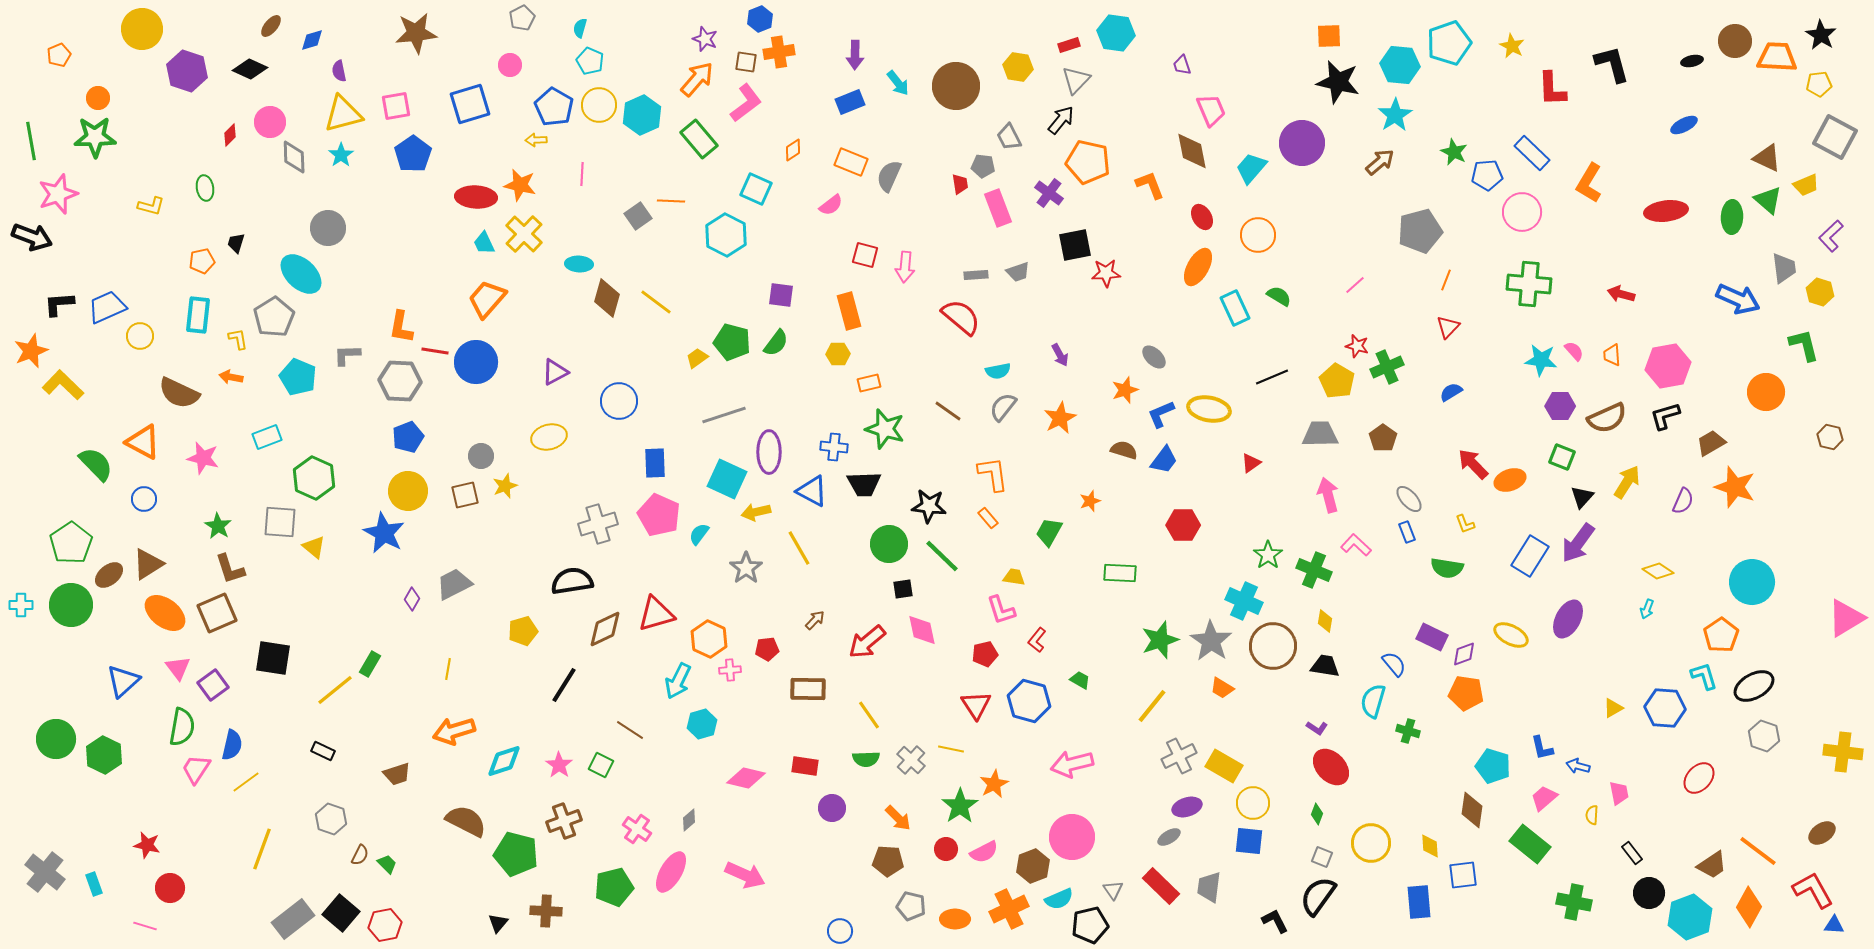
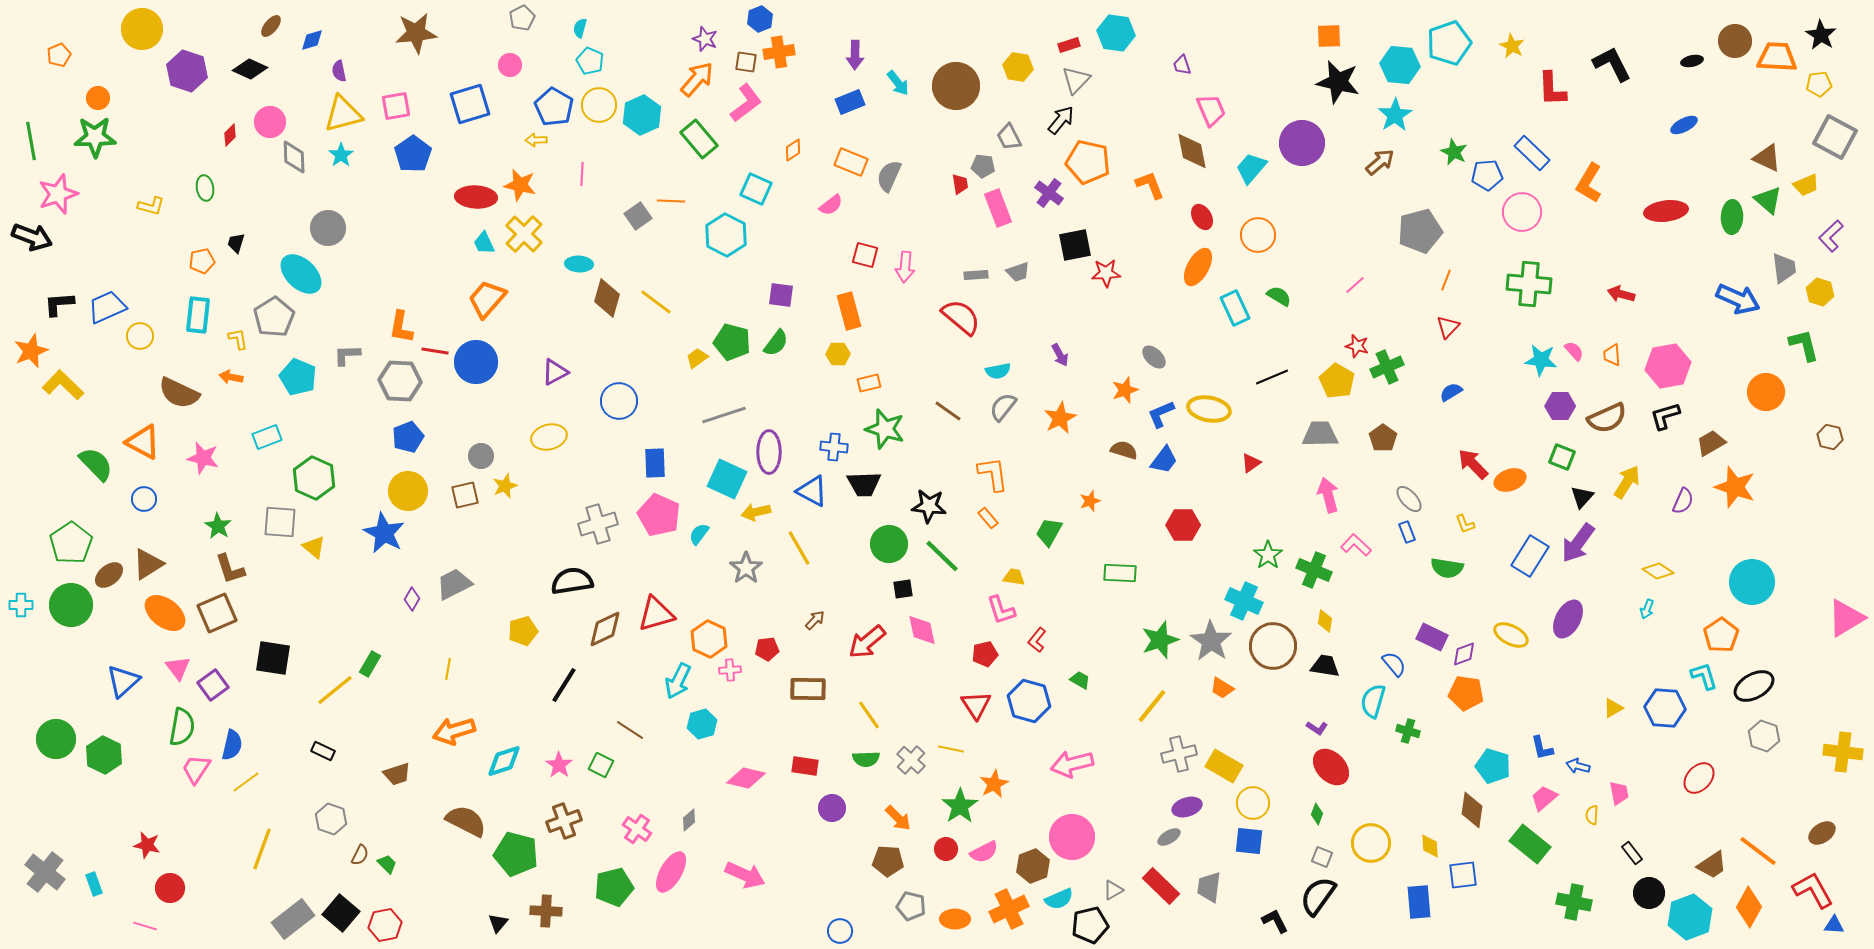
black L-shape at (1612, 64): rotated 12 degrees counterclockwise
gray cross at (1179, 756): moved 2 px up; rotated 12 degrees clockwise
gray triangle at (1113, 890): rotated 35 degrees clockwise
